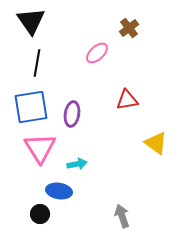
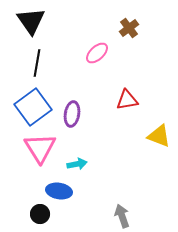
blue square: moved 2 px right; rotated 27 degrees counterclockwise
yellow triangle: moved 3 px right, 7 px up; rotated 15 degrees counterclockwise
